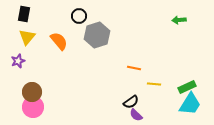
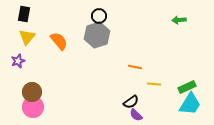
black circle: moved 20 px right
orange line: moved 1 px right, 1 px up
